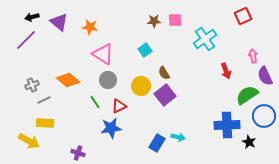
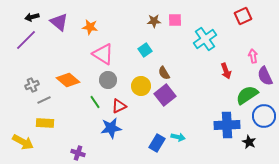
yellow arrow: moved 6 px left, 1 px down
